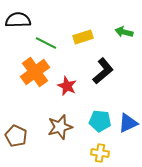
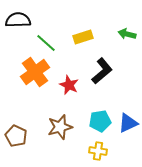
green arrow: moved 3 px right, 2 px down
green line: rotated 15 degrees clockwise
black L-shape: moved 1 px left
red star: moved 2 px right, 1 px up
cyan pentagon: rotated 15 degrees counterclockwise
yellow cross: moved 2 px left, 2 px up
